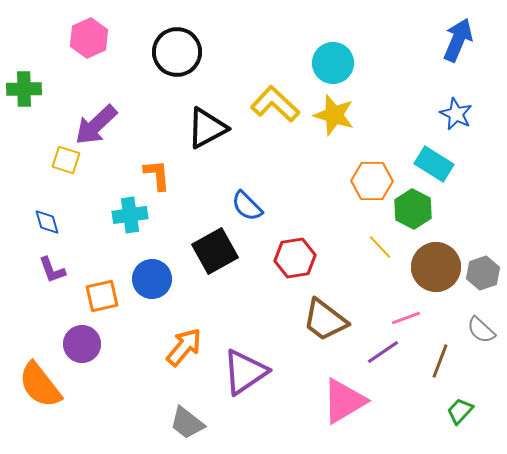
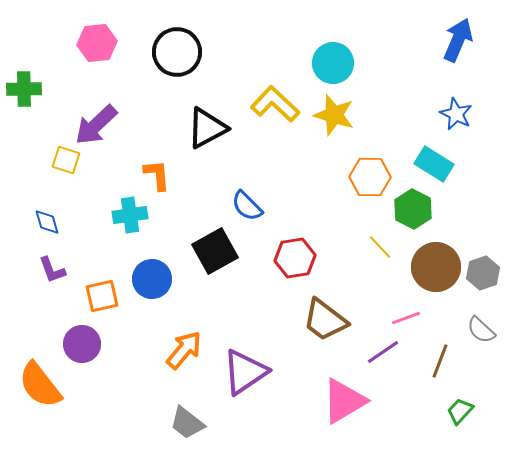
pink hexagon: moved 8 px right, 5 px down; rotated 18 degrees clockwise
orange hexagon: moved 2 px left, 4 px up
orange arrow: moved 3 px down
